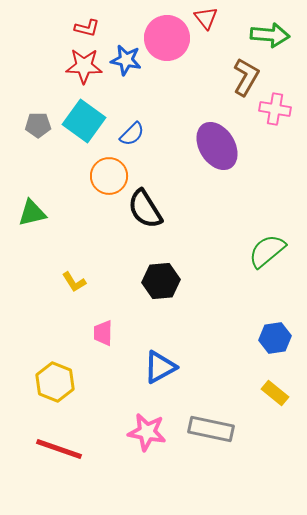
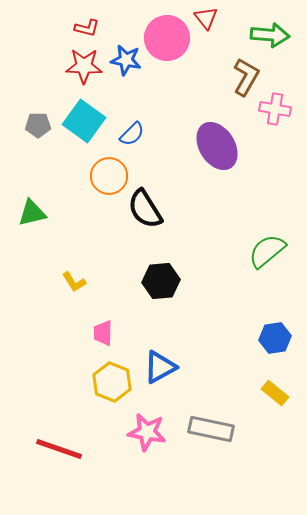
yellow hexagon: moved 57 px right
